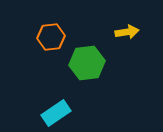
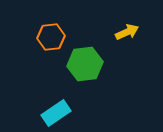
yellow arrow: rotated 15 degrees counterclockwise
green hexagon: moved 2 px left, 1 px down
